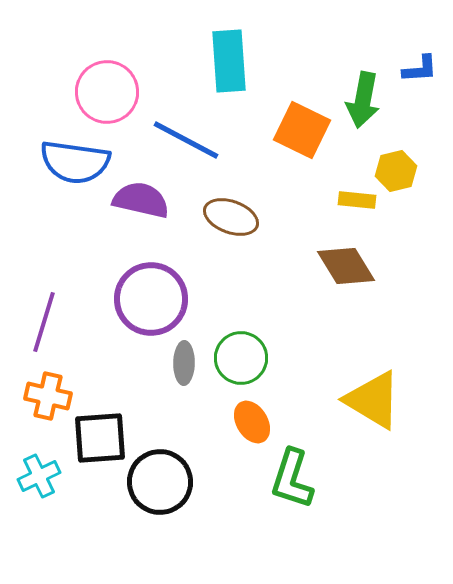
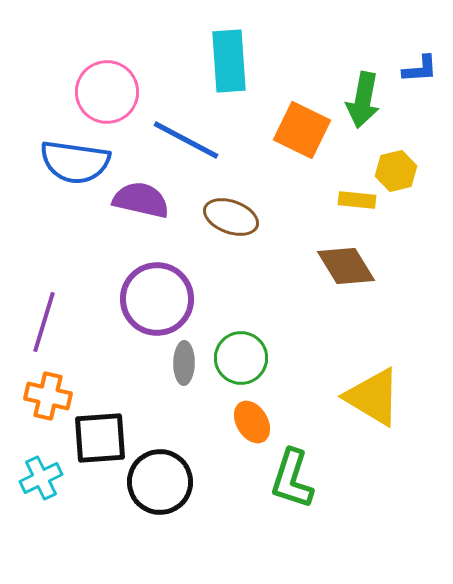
purple circle: moved 6 px right
yellow triangle: moved 3 px up
cyan cross: moved 2 px right, 2 px down
